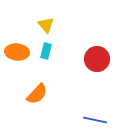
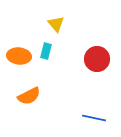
yellow triangle: moved 10 px right, 1 px up
orange ellipse: moved 2 px right, 4 px down
orange semicircle: moved 8 px left, 2 px down; rotated 20 degrees clockwise
blue line: moved 1 px left, 2 px up
